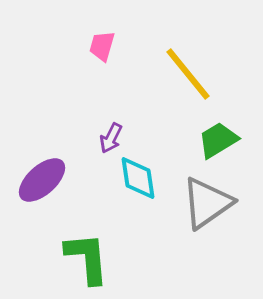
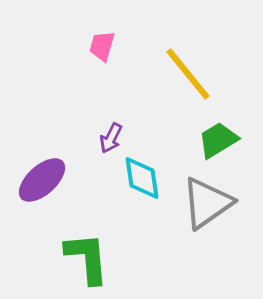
cyan diamond: moved 4 px right
